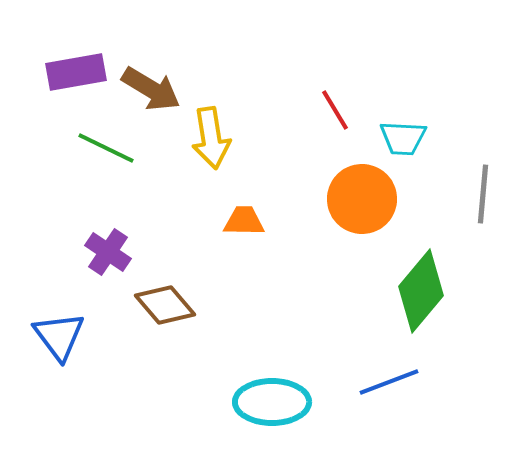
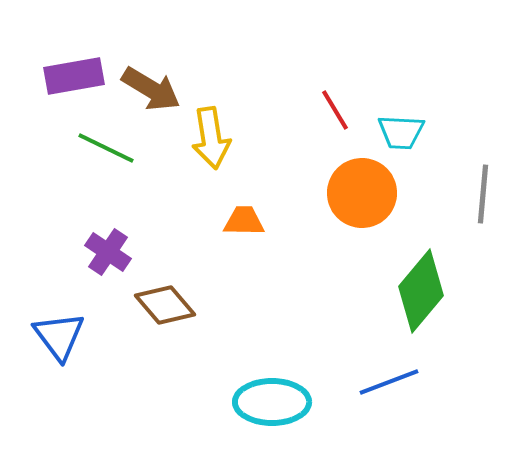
purple rectangle: moved 2 px left, 4 px down
cyan trapezoid: moved 2 px left, 6 px up
orange circle: moved 6 px up
